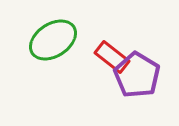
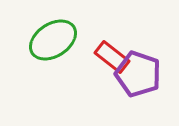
purple pentagon: moved 1 px right, 1 px up; rotated 12 degrees counterclockwise
